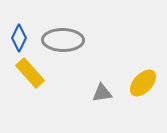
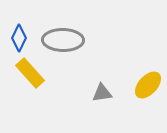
yellow ellipse: moved 5 px right, 2 px down
